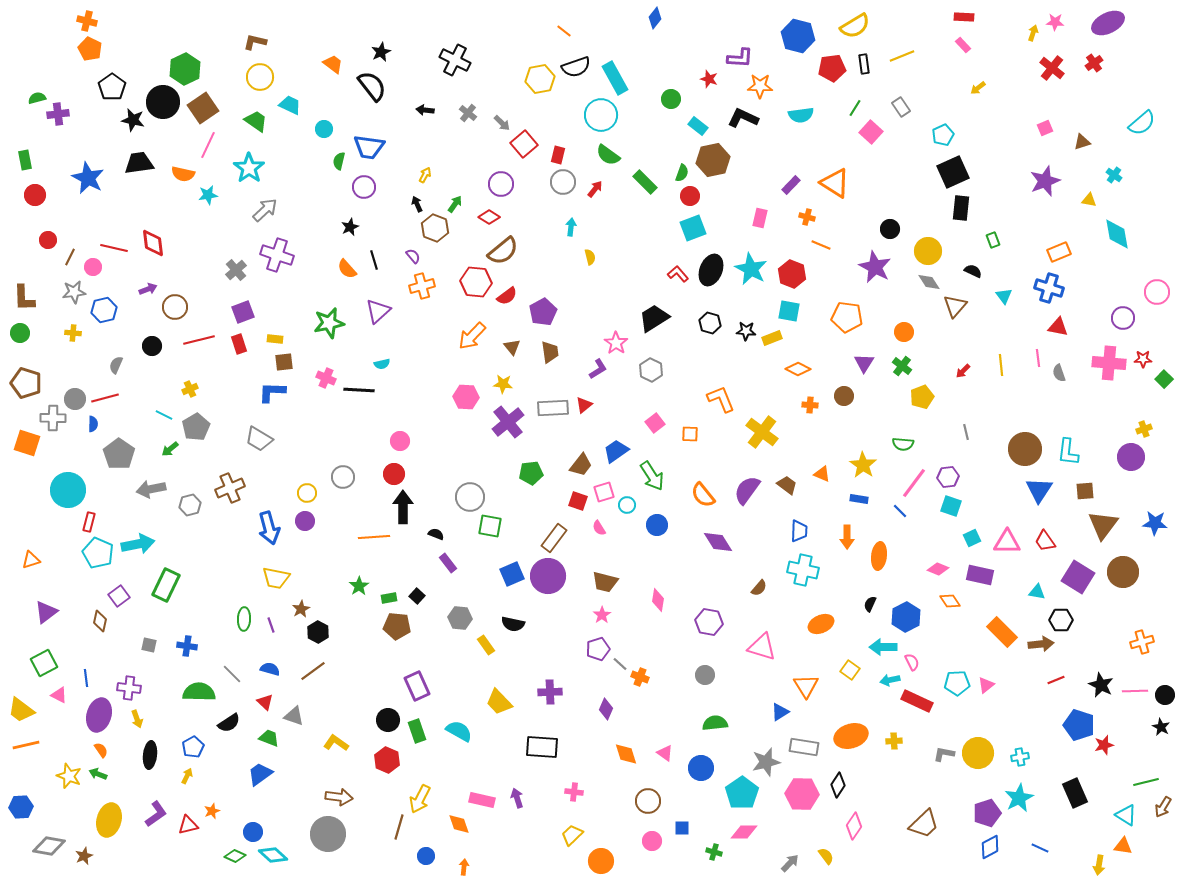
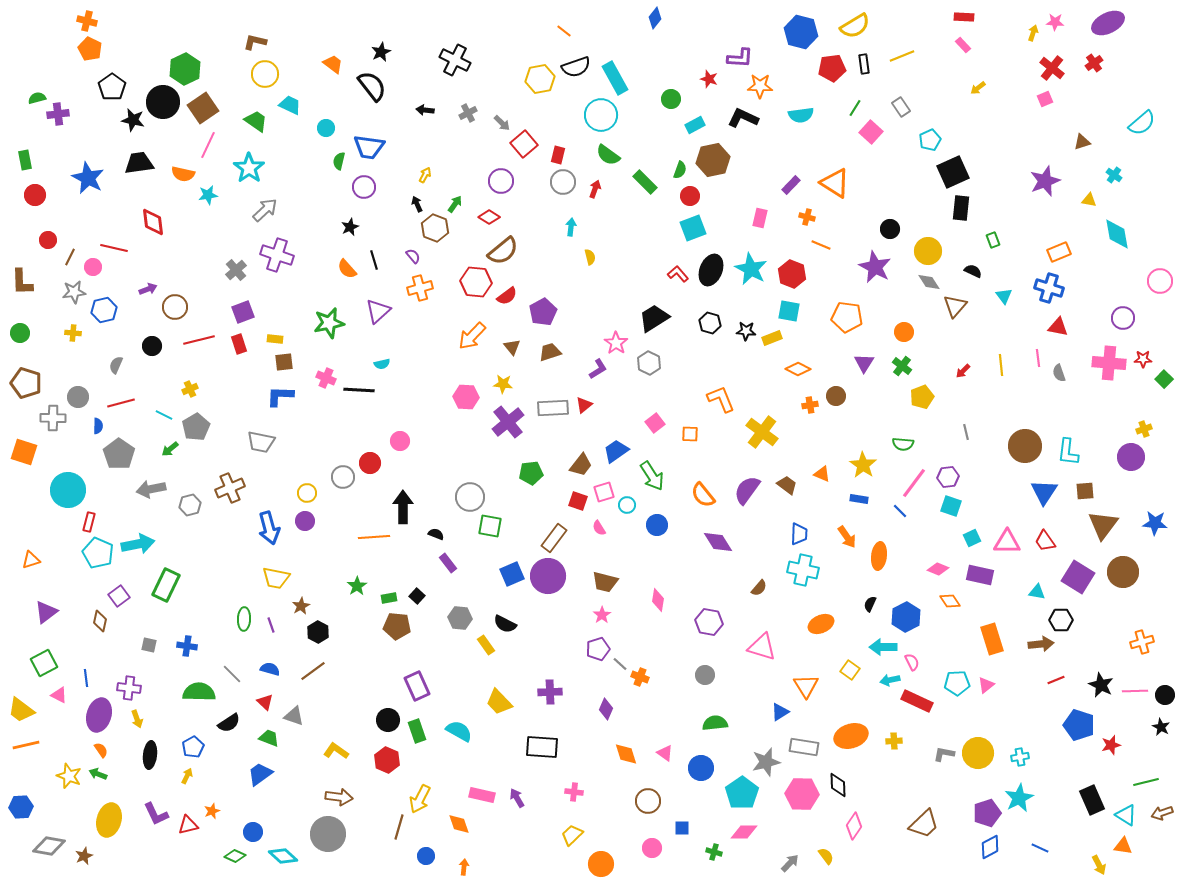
blue hexagon at (798, 36): moved 3 px right, 4 px up
yellow circle at (260, 77): moved 5 px right, 3 px up
gray cross at (468, 113): rotated 24 degrees clockwise
cyan rectangle at (698, 126): moved 3 px left, 1 px up; rotated 66 degrees counterclockwise
pink square at (1045, 128): moved 29 px up
cyan circle at (324, 129): moved 2 px right, 1 px up
cyan pentagon at (943, 135): moved 13 px left, 5 px down
green semicircle at (682, 173): moved 2 px left, 3 px up
purple circle at (501, 184): moved 3 px up
red arrow at (595, 189): rotated 18 degrees counterclockwise
red diamond at (153, 243): moved 21 px up
orange cross at (422, 286): moved 2 px left, 2 px down
pink circle at (1157, 292): moved 3 px right, 11 px up
brown L-shape at (24, 298): moved 2 px left, 16 px up
brown trapezoid at (550, 352): rotated 100 degrees counterclockwise
gray hexagon at (651, 370): moved 2 px left, 7 px up
blue L-shape at (272, 392): moved 8 px right, 4 px down
brown circle at (844, 396): moved 8 px left
red line at (105, 398): moved 16 px right, 5 px down
gray circle at (75, 399): moved 3 px right, 2 px up
orange cross at (810, 405): rotated 14 degrees counterclockwise
blue semicircle at (93, 424): moved 5 px right, 2 px down
gray trapezoid at (259, 439): moved 2 px right, 3 px down; rotated 20 degrees counterclockwise
orange square at (27, 443): moved 3 px left, 9 px down
brown circle at (1025, 449): moved 3 px up
red circle at (394, 474): moved 24 px left, 11 px up
blue triangle at (1039, 490): moved 5 px right, 2 px down
blue trapezoid at (799, 531): moved 3 px down
orange arrow at (847, 537): rotated 35 degrees counterclockwise
green star at (359, 586): moved 2 px left
brown star at (301, 609): moved 3 px up
black semicircle at (513, 624): moved 8 px left; rotated 15 degrees clockwise
orange rectangle at (1002, 632): moved 10 px left, 7 px down; rotated 28 degrees clockwise
yellow L-shape at (336, 743): moved 8 px down
red star at (1104, 745): moved 7 px right
black diamond at (838, 785): rotated 35 degrees counterclockwise
black rectangle at (1075, 793): moved 17 px right, 7 px down
purple arrow at (517, 798): rotated 12 degrees counterclockwise
pink rectangle at (482, 800): moved 5 px up
brown arrow at (1163, 807): moved 1 px left, 6 px down; rotated 40 degrees clockwise
purple L-shape at (156, 814): rotated 100 degrees clockwise
pink circle at (652, 841): moved 7 px down
cyan diamond at (273, 855): moved 10 px right, 1 px down
orange circle at (601, 861): moved 3 px down
yellow arrow at (1099, 865): rotated 36 degrees counterclockwise
